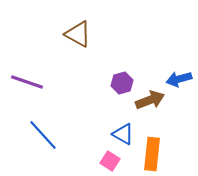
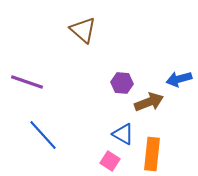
brown triangle: moved 5 px right, 4 px up; rotated 12 degrees clockwise
purple hexagon: rotated 20 degrees clockwise
brown arrow: moved 1 px left, 2 px down
